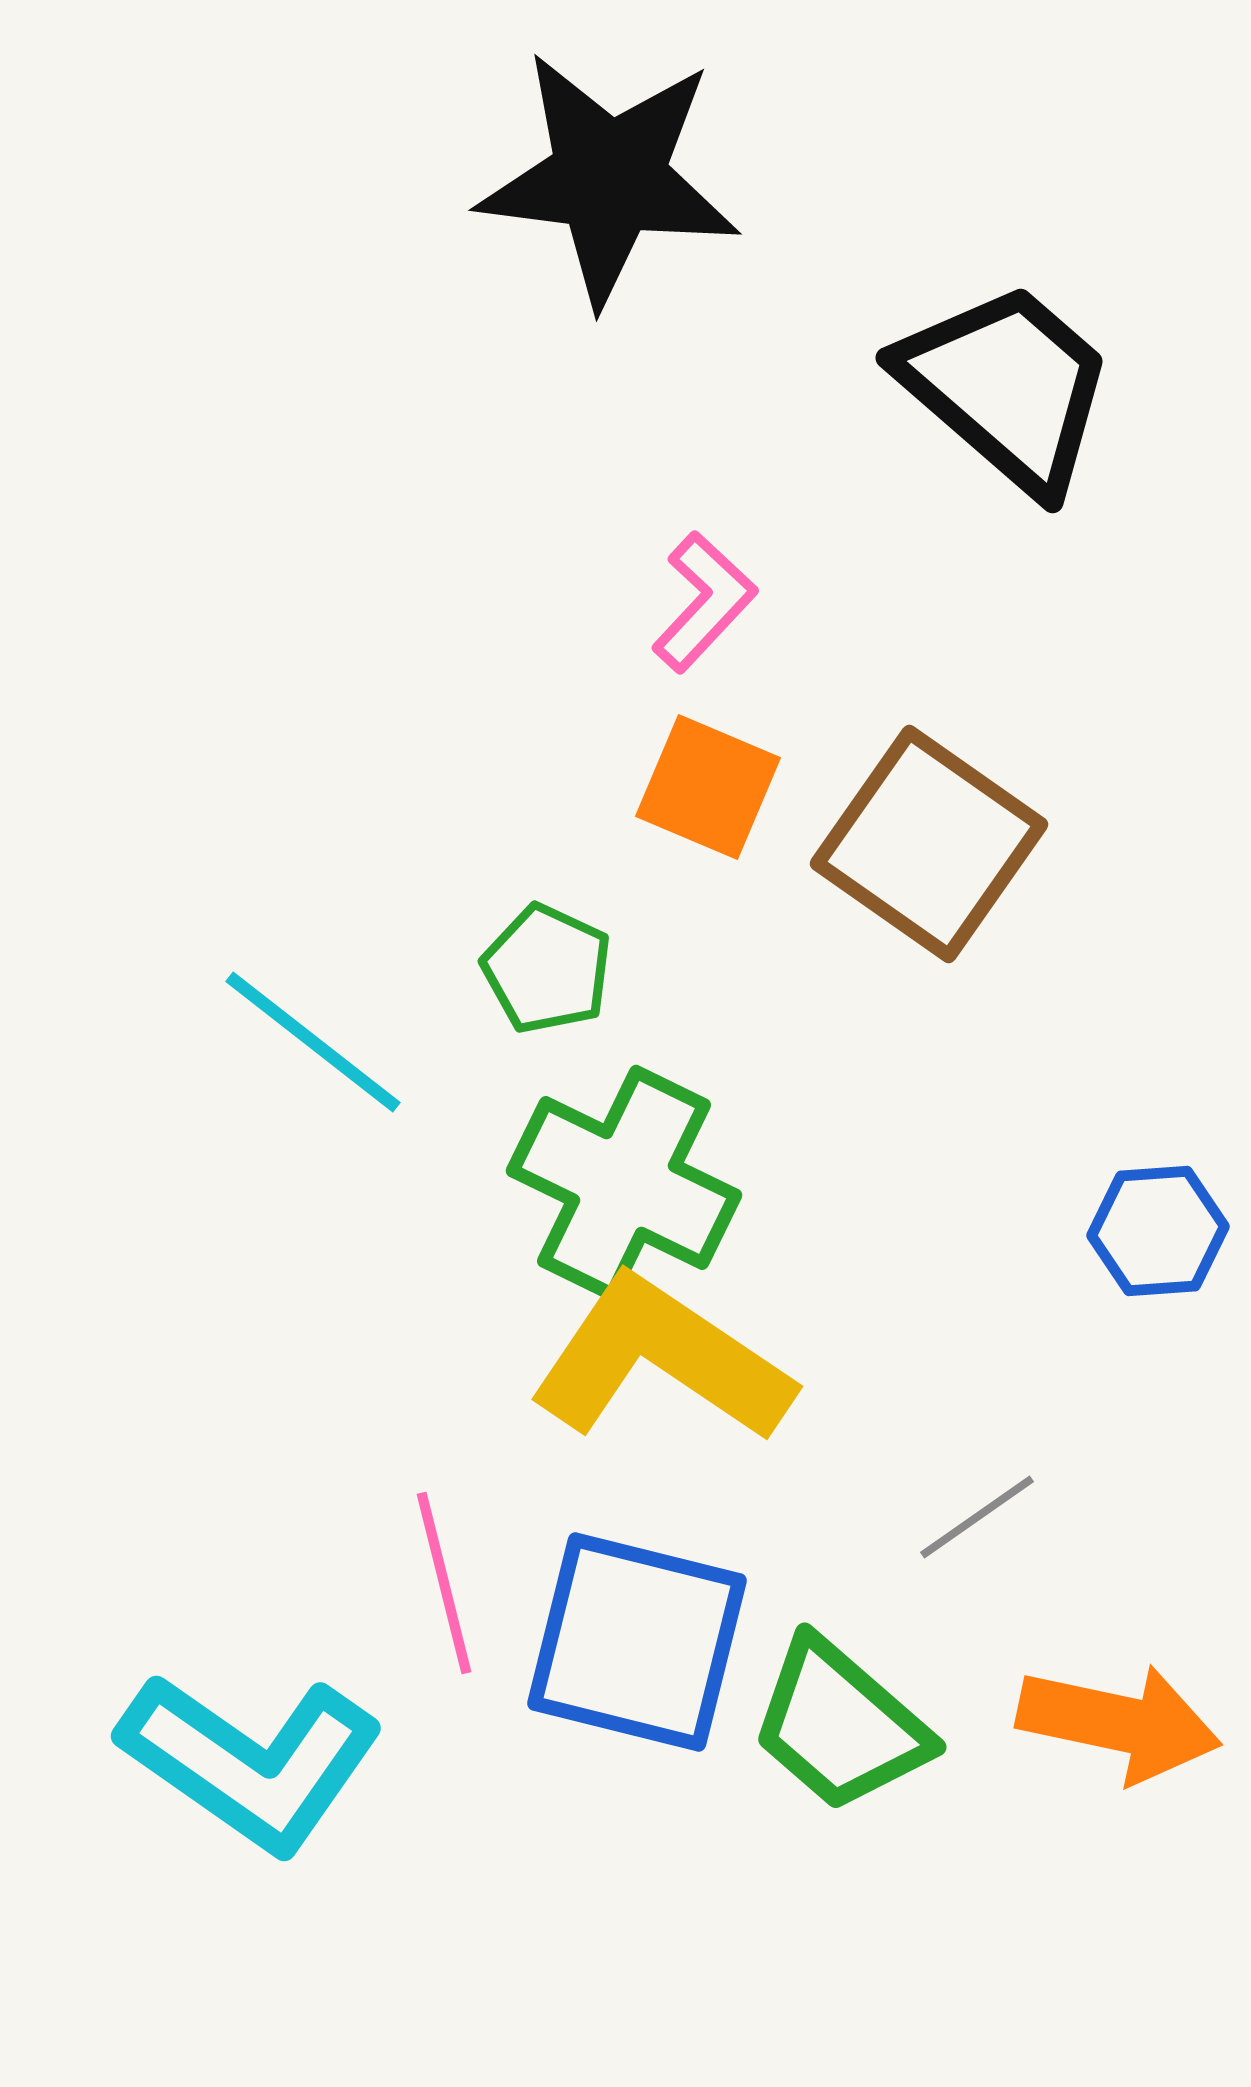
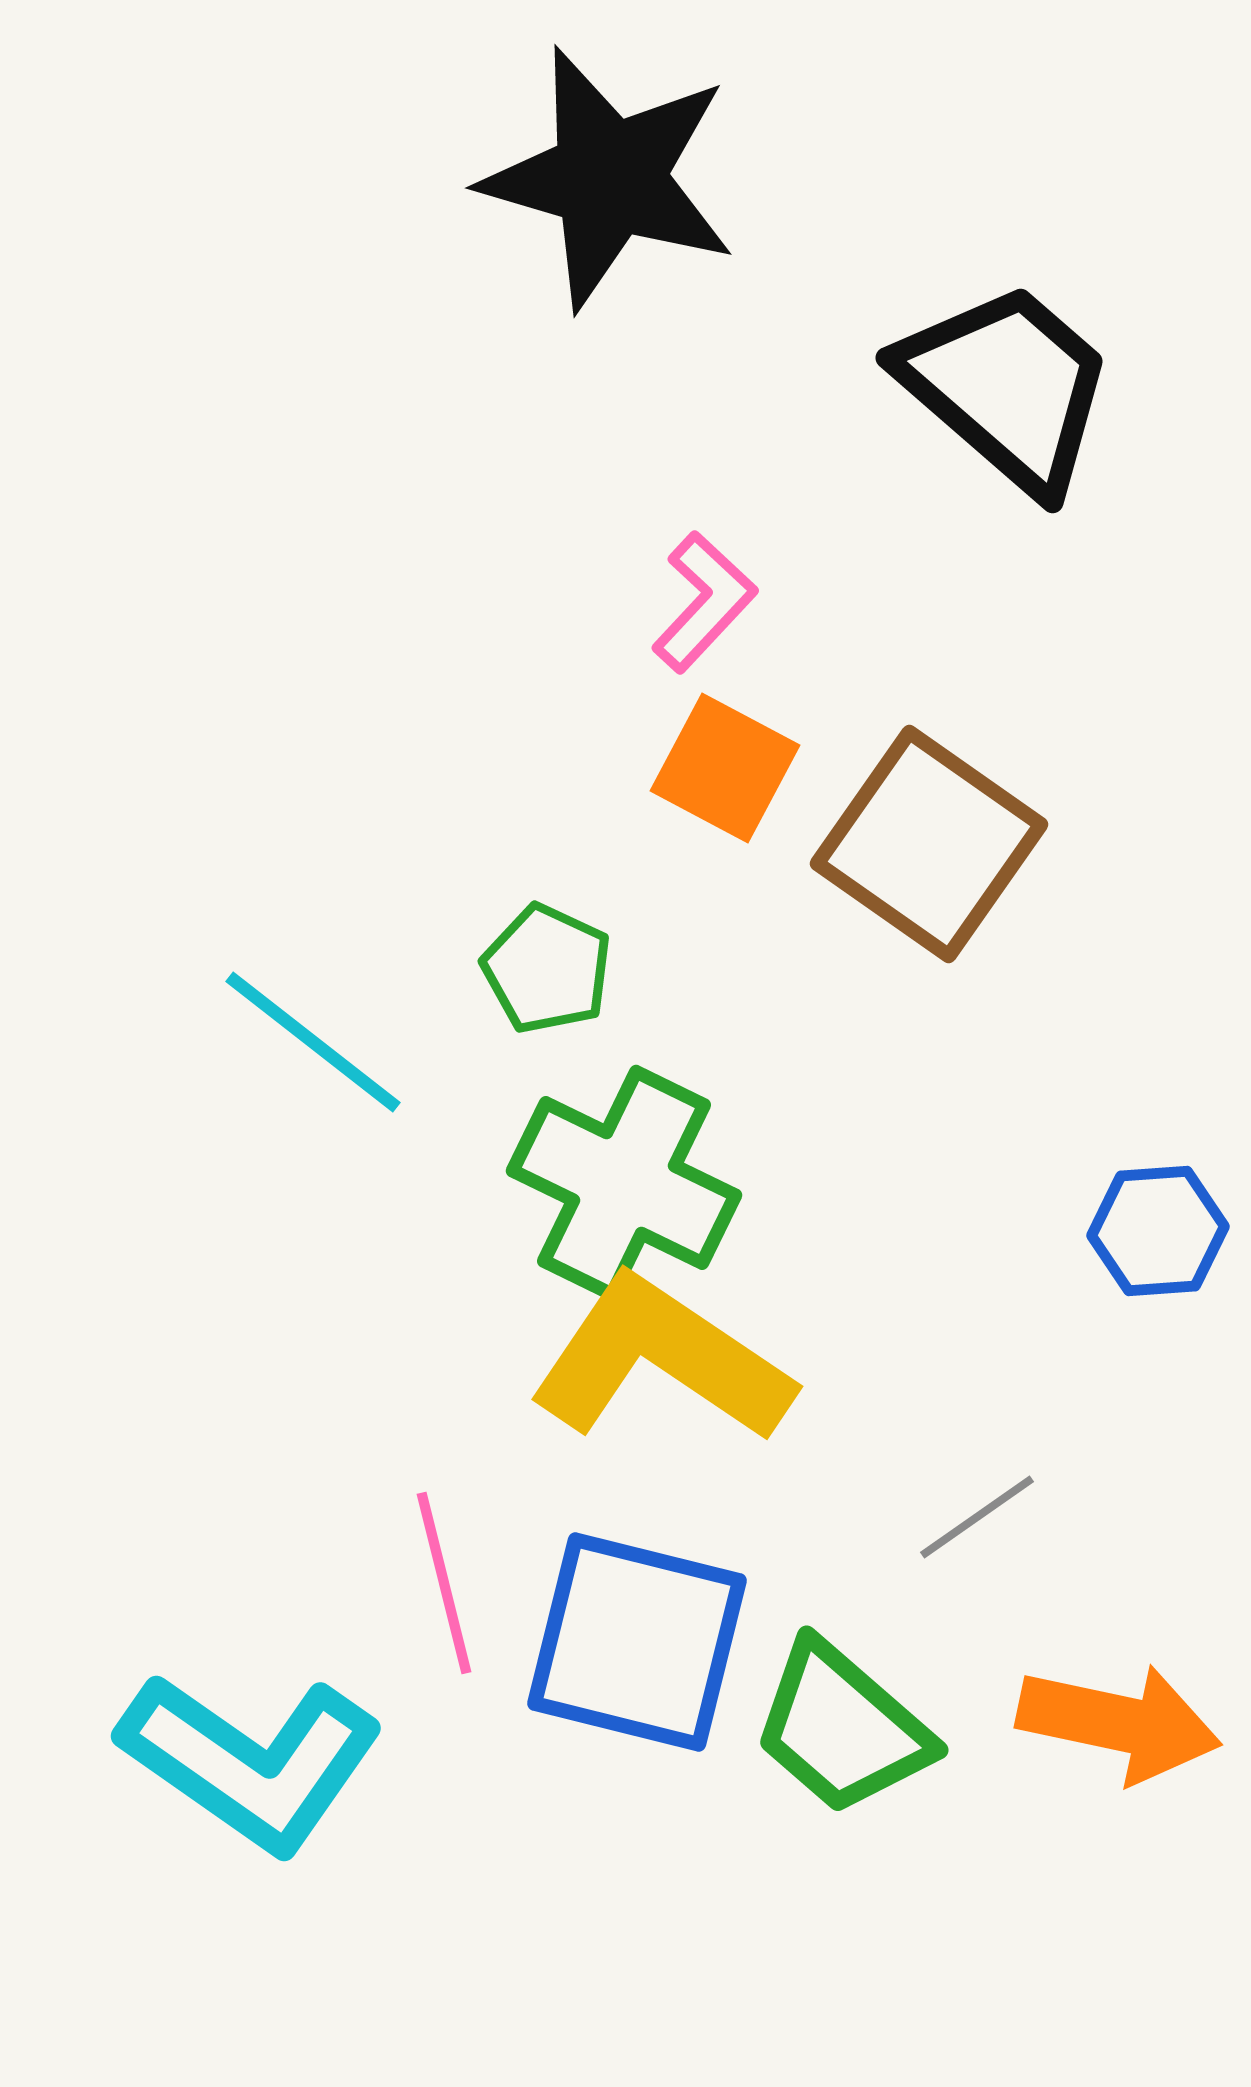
black star: rotated 9 degrees clockwise
orange square: moved 17 px right, 19 px up; rotated 5 degrees clockwise
green trapezoid: moved 2 px right, 3 px down
